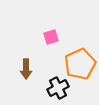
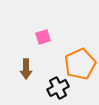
pink square: moved 8 px left
